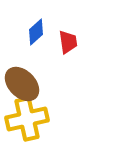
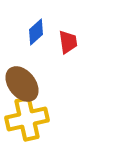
brown ellipse: rotated 6 degrees clockwise
